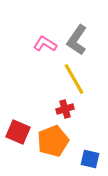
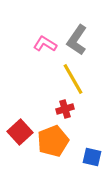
yellow line: moved 1 px left
red square: moved 2 px right; rotated 25 degrees clockwise
blue square: moved 2 px right, 2 px up
